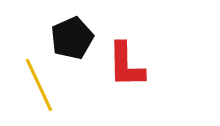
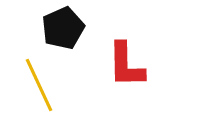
black pentagon: moved 9 px left, 10 px up
